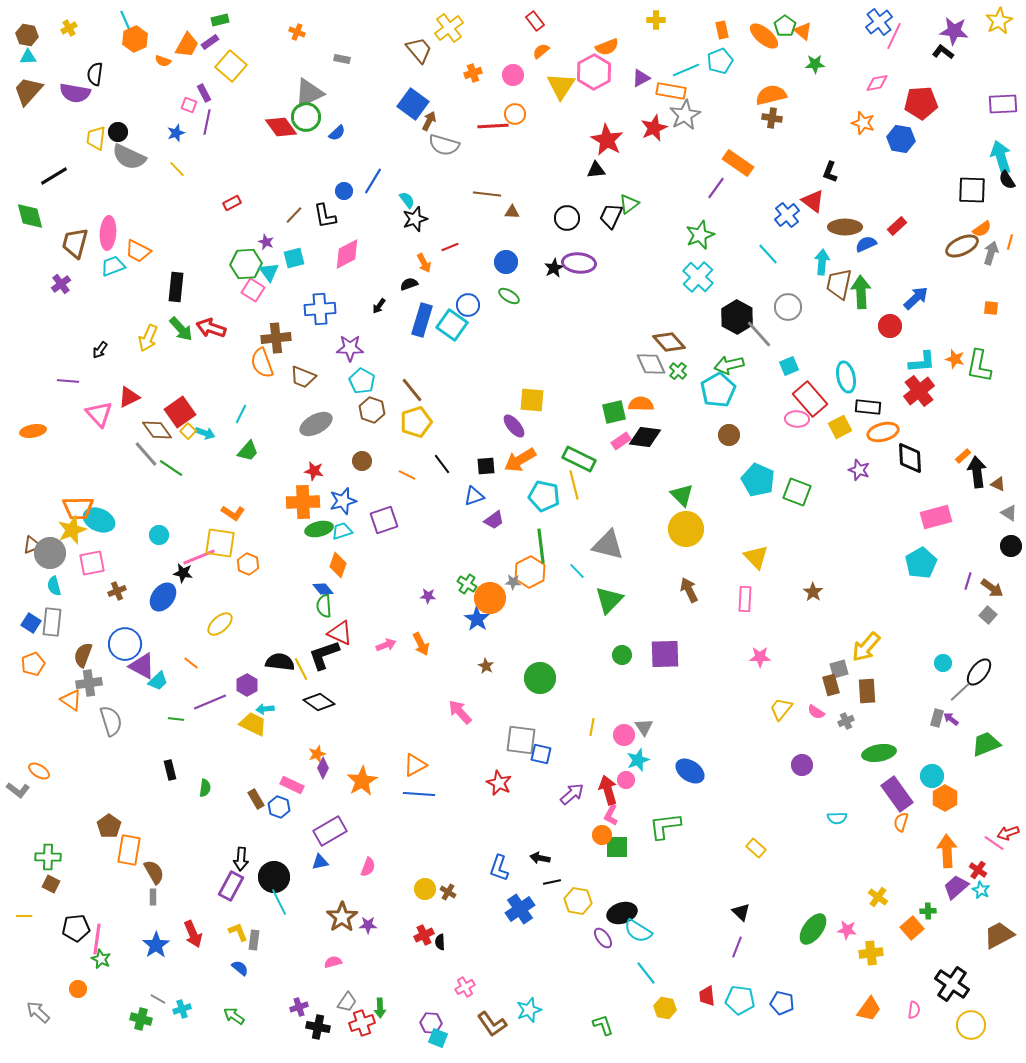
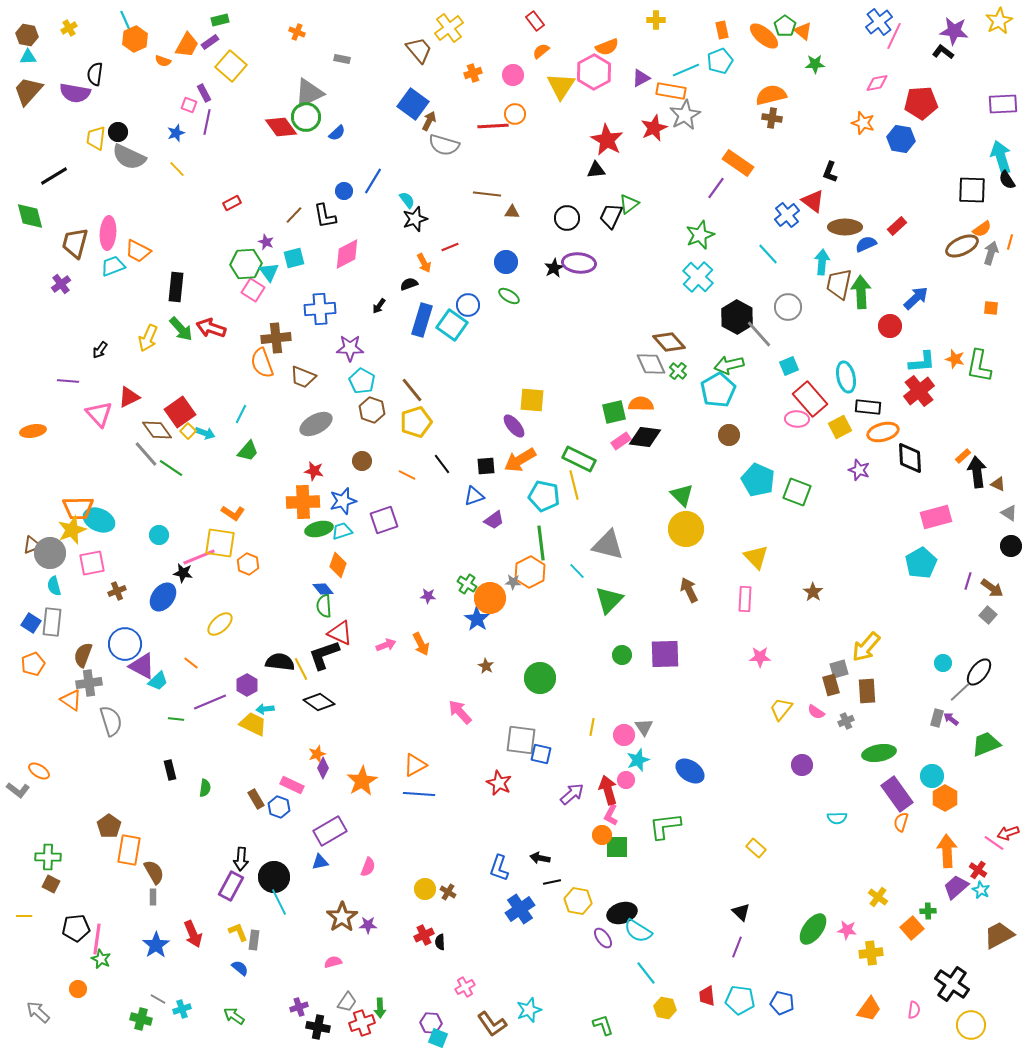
green line at (541, 546): moved 3 px up
